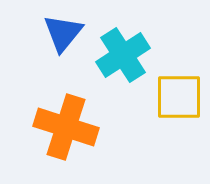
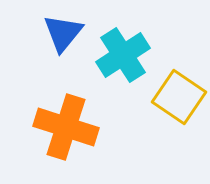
yellow square: rotated 34 degrees clockwise
